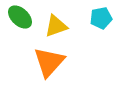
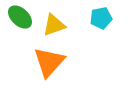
yellow triangle: moved 2 px left, 1 px up
